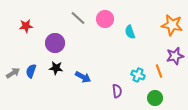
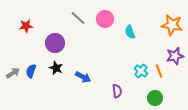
black star: rotated 16 degrees clockwise
cyan cross: moved 3 px right, 4 px up; rotated 16 degrees clockwise
